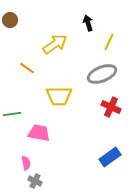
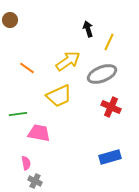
black arrow: moved 6 px down
yellow arrow: moved 13 px right, 17 px down
yellow trapezoid: rotated 24 degrees counterclockwise
green line: moved 6 px right
blue rectangle: rotated 20 degrees clockwise
